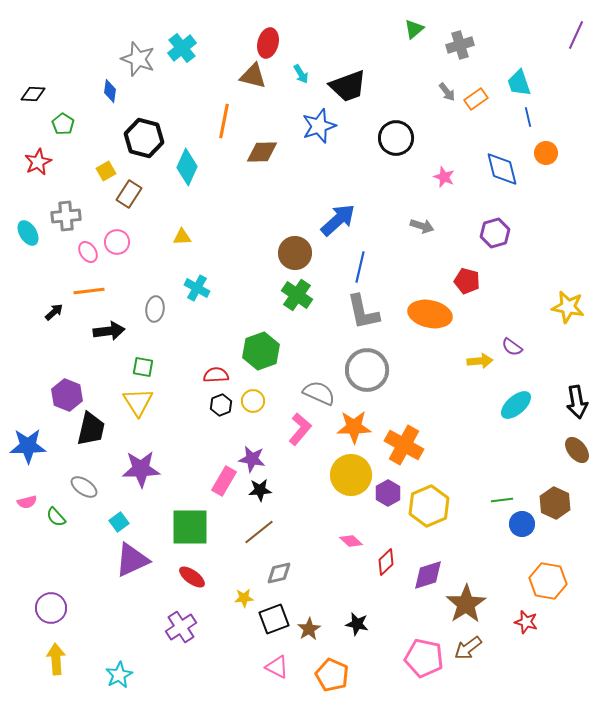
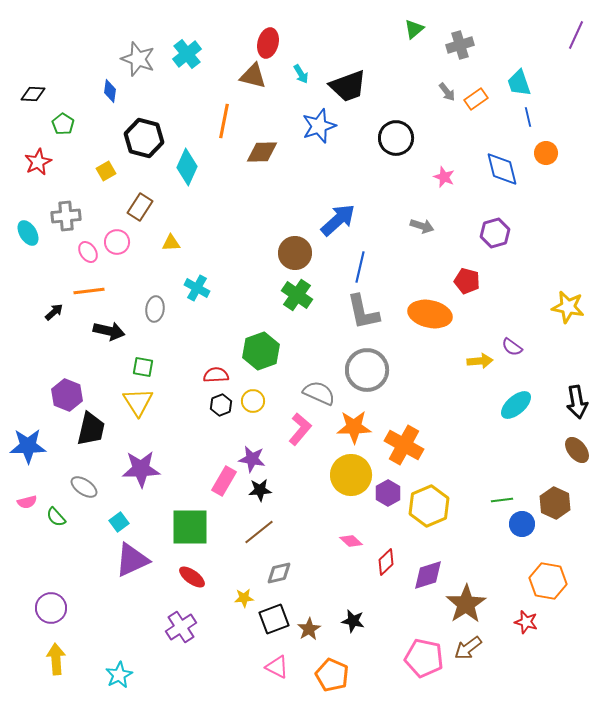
cyan cross at (182, 48): moved 5 px right, 6 px down
brown rectangle at (129, 194): moved 11 px right, 13 px down
yellow triangle at (182, 237): moved 11 px left, 6 px down
black arrow at (109, 331): rotated 20 degrees clockwise
black star at (357, 624): moved 4 px left, 3 px up
